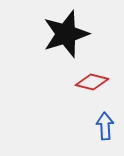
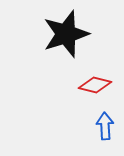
red diamond: moved 3 px right, 3 px down
